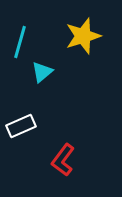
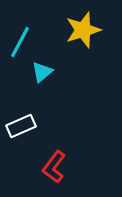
yellow star: moved 6 px up
cyan line: rotated 12 degrees clockwise
red L-shape: moved 9 px left, 7 px down
